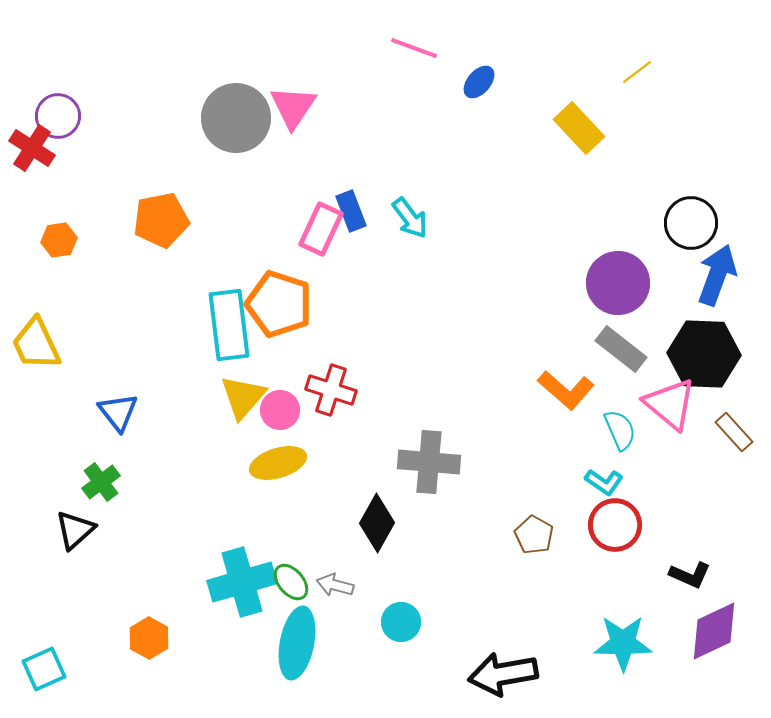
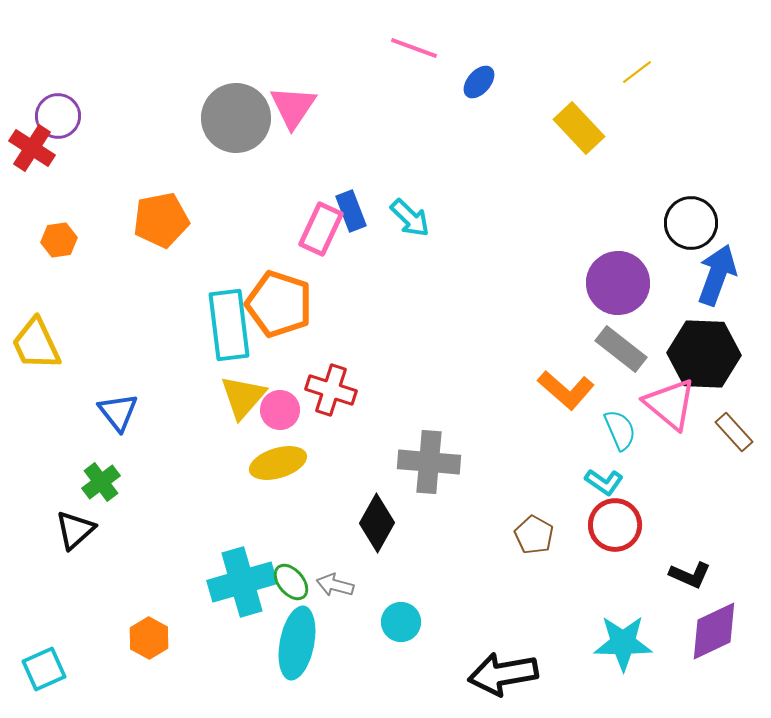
cyan arrow at (410, 218): rotated 9 degrees counterclockwise
